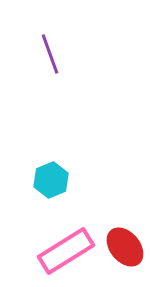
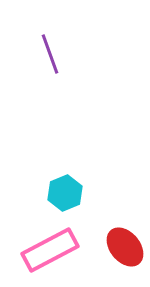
cyan hexagon: moved 14 px right, 13 px down
pink rectangle: moved 16 px left, 1 px up; rotated 4 degrees clockwise
